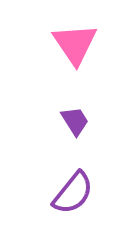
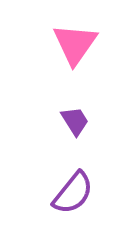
pink triangle: rotated 9 degrees clockwise
